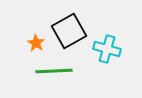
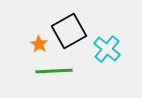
orange star: moved 3 px right, 1 px down
cyan cross: rotated 24 degrees clockwise
